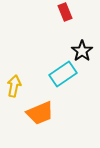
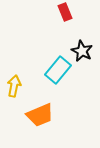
black star: rotated 10 degrees counterclockwise
cyan rectangle: moved 5 px left, 4 px up; rotated 16 degrees counterclockwise
orange trapezoid: moved 2 px down
